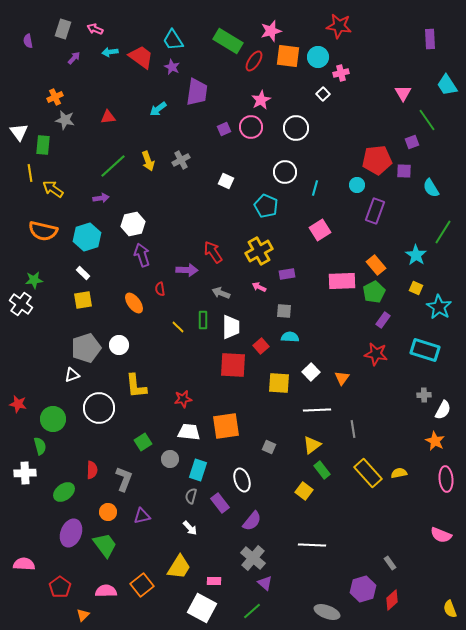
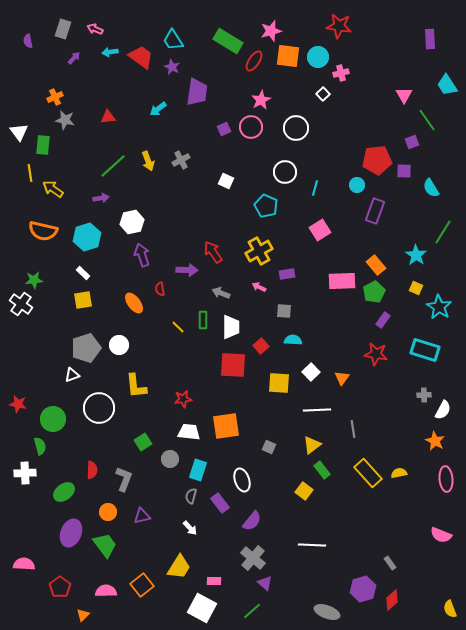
pink triangle at (403, 93): moved 1 px right, 2 px down
white hexagon at (133, 224): moved 1 px left, 2 px up
cyan semicircle at (290, 337): moved 3 px right, 3 px down
